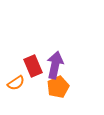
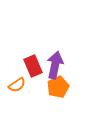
orange semicircle: moved 1 px right, 2 px down
